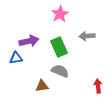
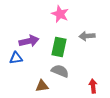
pink star: rotated 18 degrees counterclockwise
green rectangle: rotated 36 degrees clockwise
red arrow: moved 5 px left
